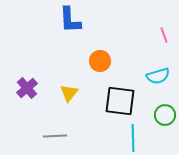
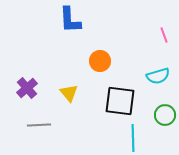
yellow triangle: rotated 18 degrees counterclockwise
gray line: moved 16 px left, 11 px up
